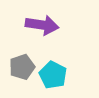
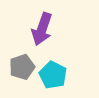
purple arrow: moved 4 px down; rotated 100 degrees clockwise
